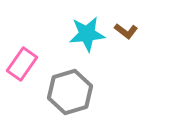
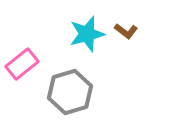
cyan star: rotated 9 degrees counterclockwise
pink rectangle: rotated 16 degrees clockwise
